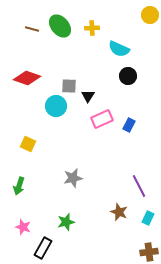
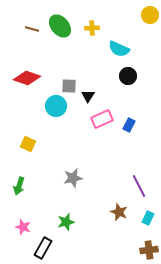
brown cross: moved 2 px up
